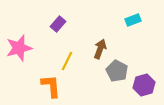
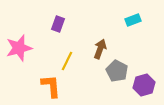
purple rectangle: rotated 21 degrees counterclockwise
